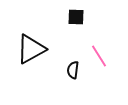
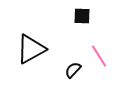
black square: moved 6 px right, 1 px up
black semicircle: rotated 36 degrees clockwise
